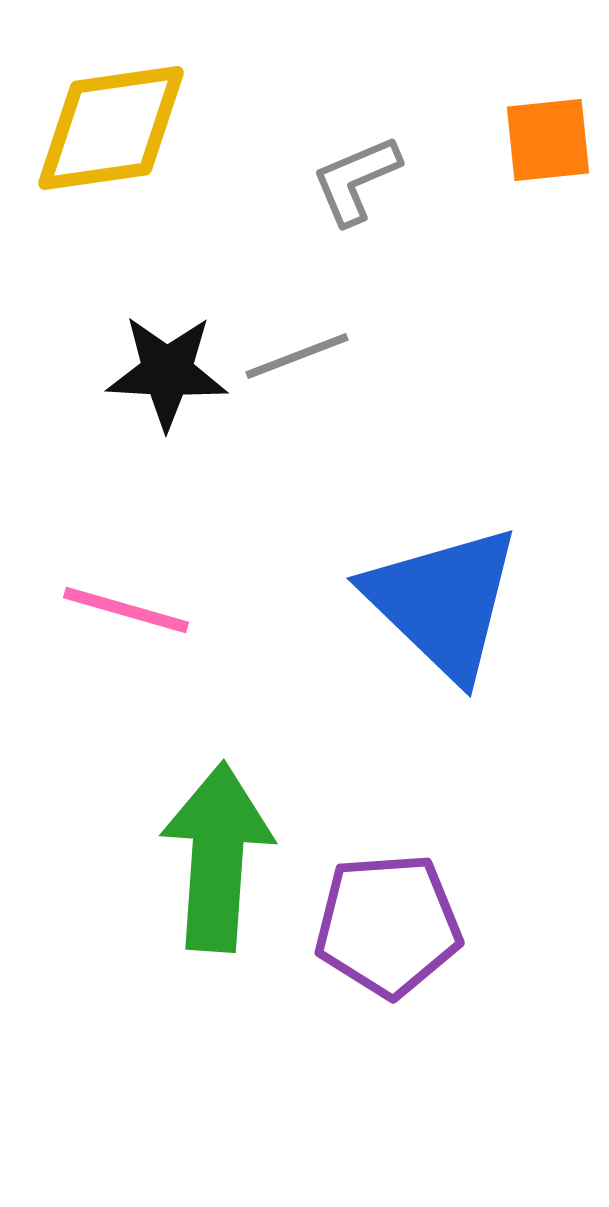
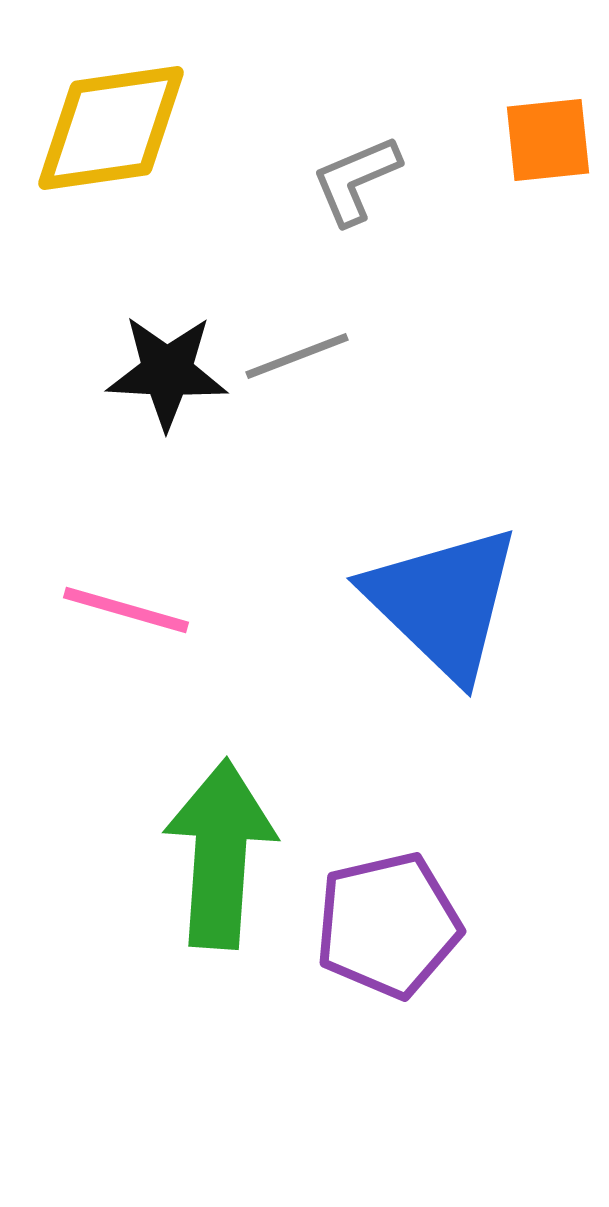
green arrow: moved 3 px right, 3 px up
purple pentagon: rotated 9 degrees counterclockwise
